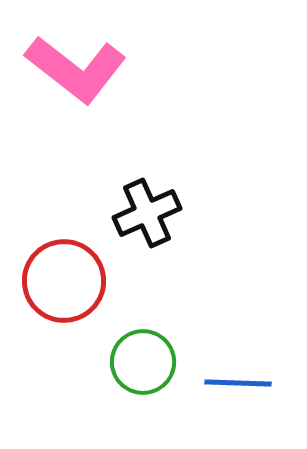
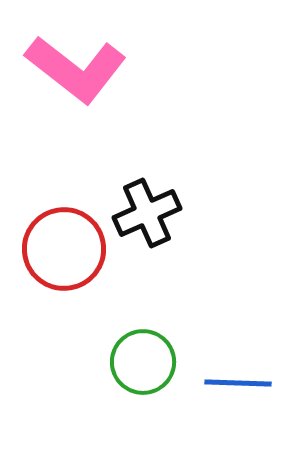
red circle: moved 32 px up
